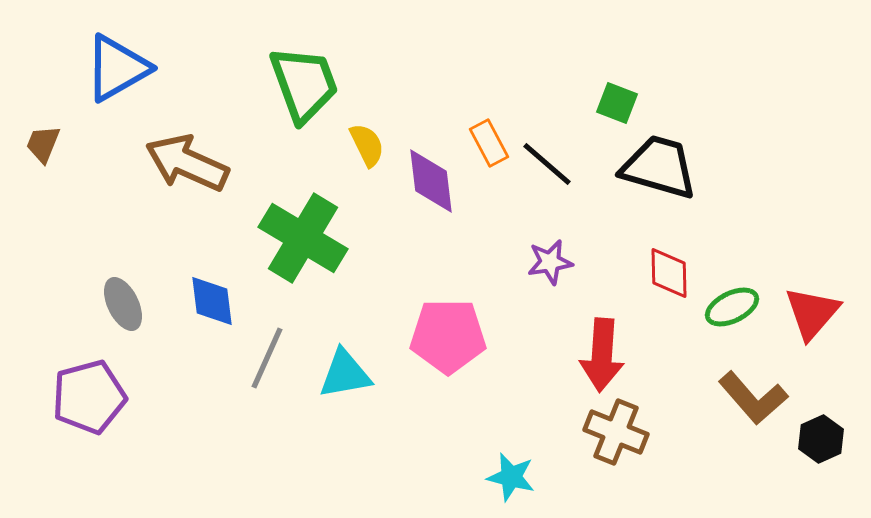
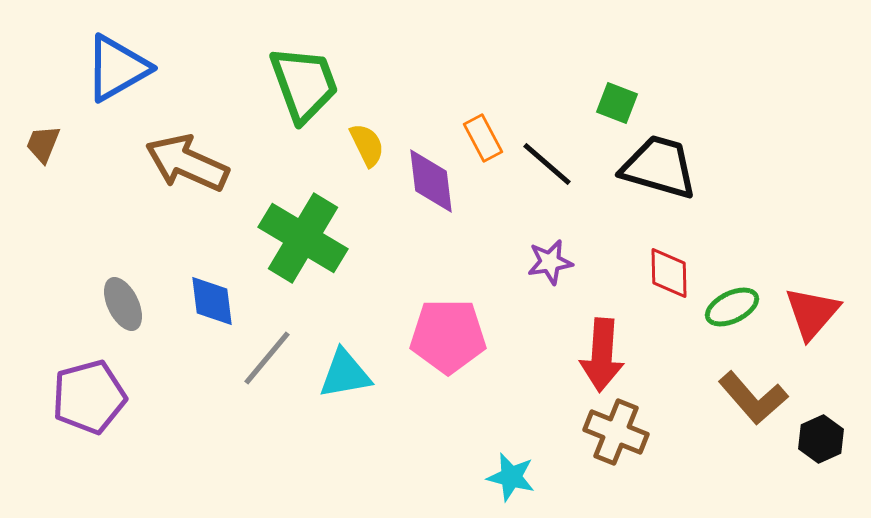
orange rectangle: moved 6 px left, 5 px up
gray line: rotated 16 degrees clockwise
